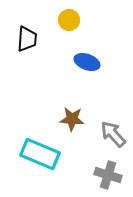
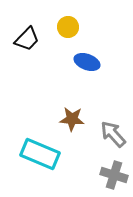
yellow circle: moved 1 px left, 7 px down
black trapezoid: rotated 40 degrees clockwise
gray cross: moved 6 px right
